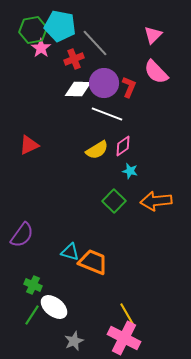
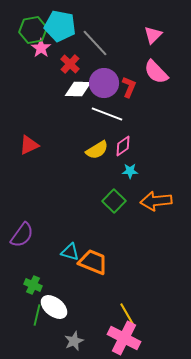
red cross: moved 4 px left, 5 px down; rotated 24 degrees counterclockwise
cyan star: rotated 14 degrees counterclockwise
green line: moved 5 px right; rotated 20 degrees counterclockwise
